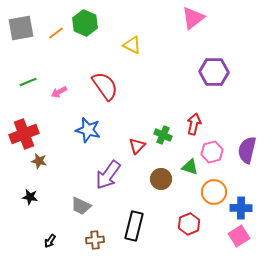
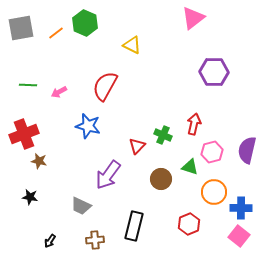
green line: moved 3 px down; rotated 24 degrees clockwise
red semicircle: rotated 116 degrees counterclockwise
blue star: moved 4 px up
pink square: rotated 20 degrees counterclockwise
